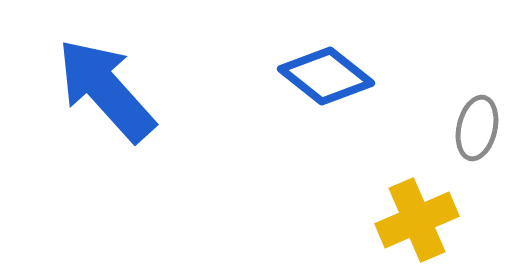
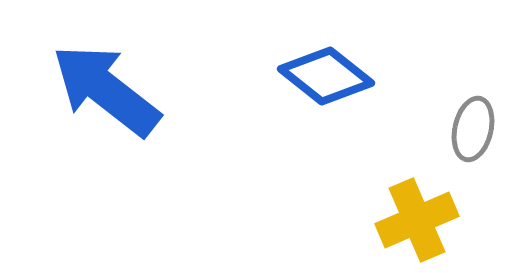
blue arrow: rotated 10 degrees counterclockwise
gray ellipse: moved 4 px left, 1 px down
